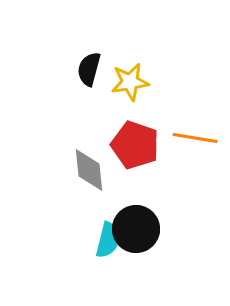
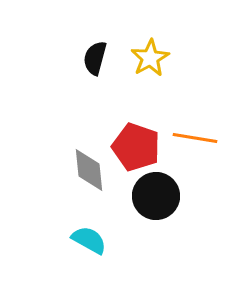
black semicircle: moved 6 px right, 11 px up
yellow star: moved 20 px right, 24 px up; rotated 21 degrees counterclockwise
red pentagon: moved 1 px right, 2 px down
black circle: moved 20 px right, 33 px up
cyan semicircle: moved 19 px left; rotated 75 degrees counterclockwise
